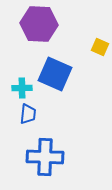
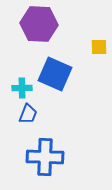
yellow square: moved 1 px left; rotated 24 degrees counterclockwise
blue trapezoid: rotated 15 degrees clockwise
